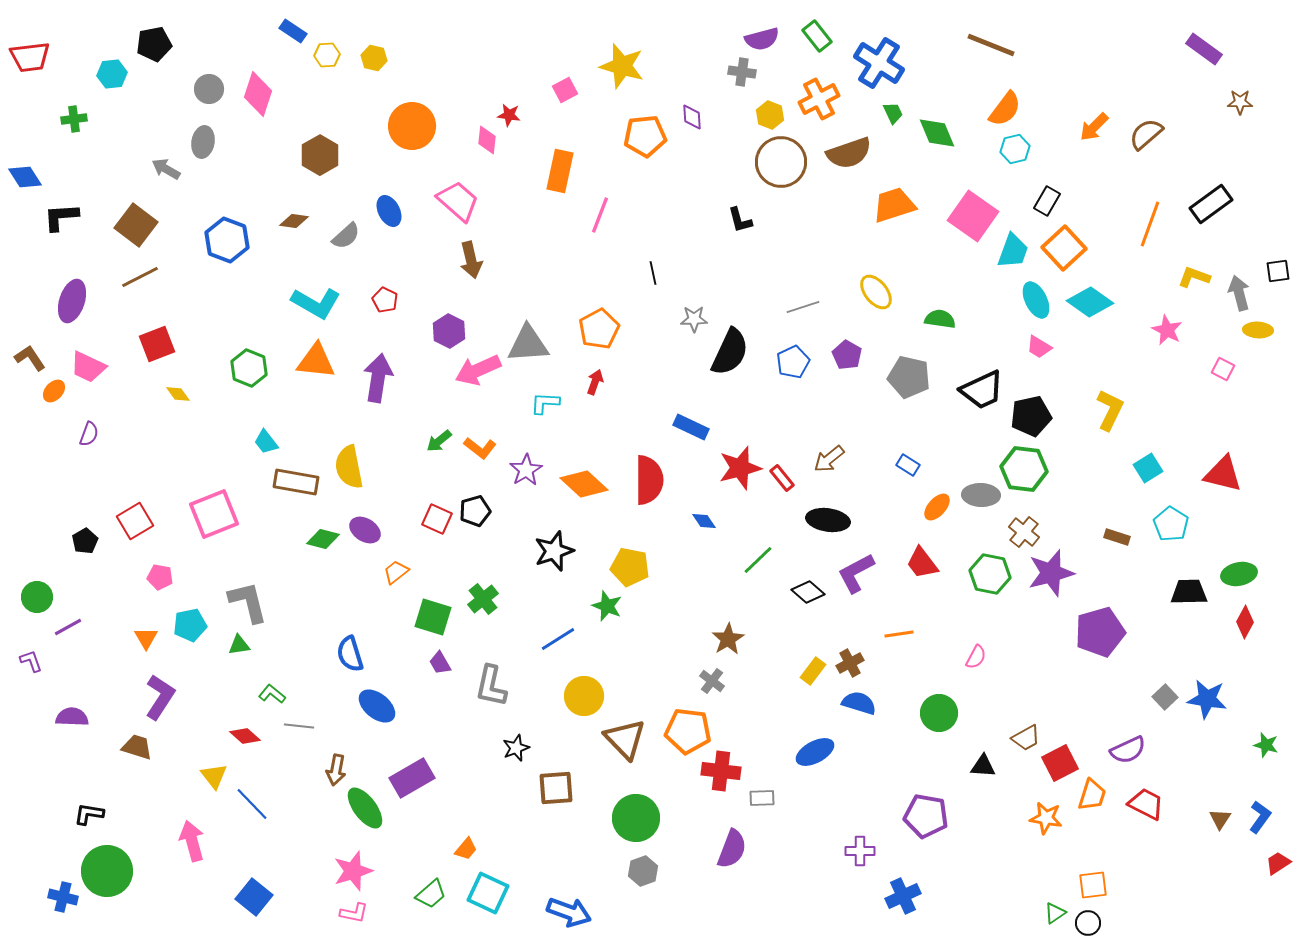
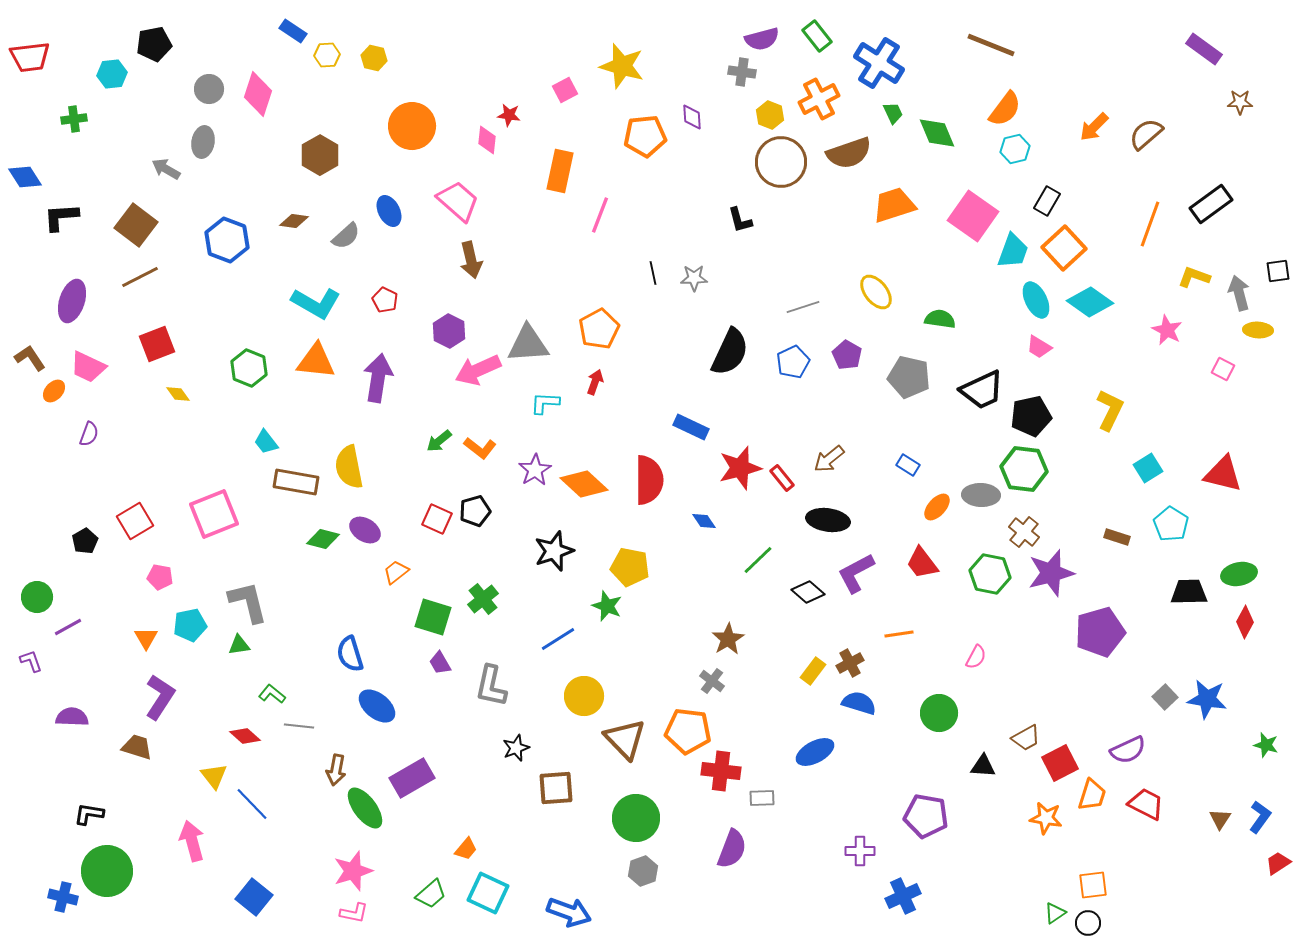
gray star at (694, 319): moved 41 px up
purple star at (526, 470): moved 9 px right
